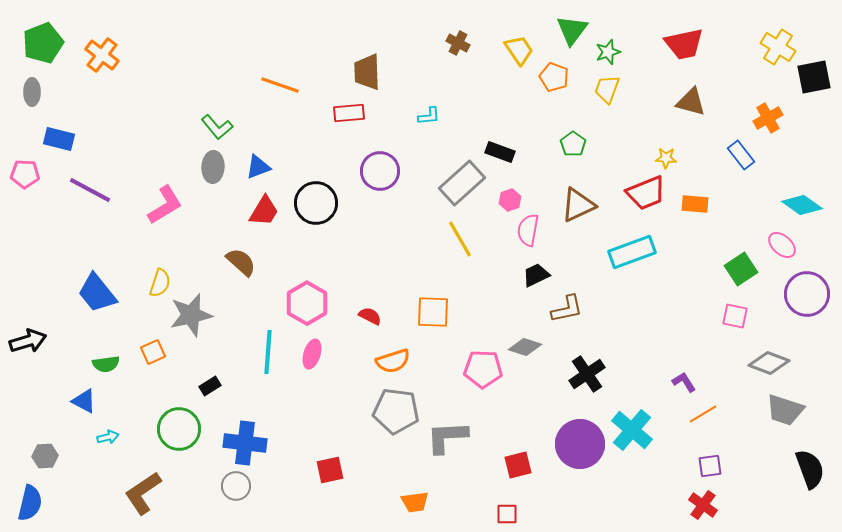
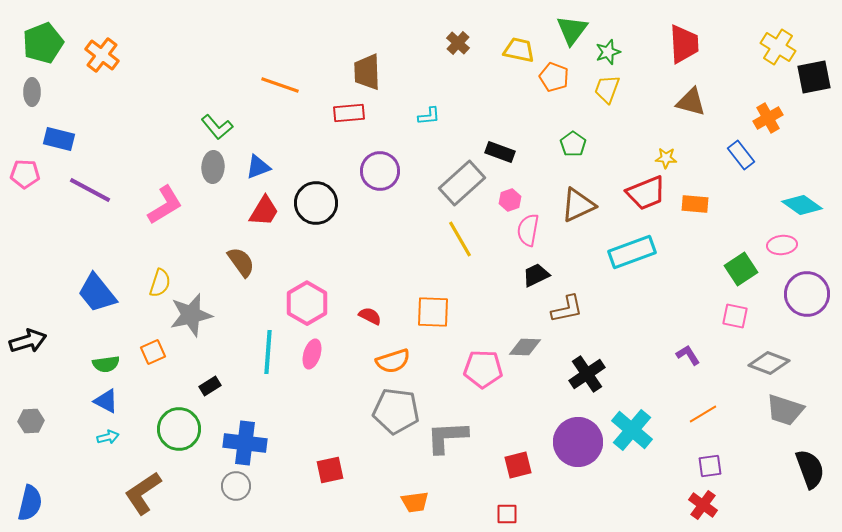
brown cross at (458, 43): rotated 15 degrees clockwise
red trapezoid at (684, 44): rotated 81 degrees counterclockwise
yellow trapezoid at (519, 50): rotated 44 degrees counterclockwise
pink ellipse at (782, 245): rotated 48 degrees counterclockwise
brown semicircle at (241, 262): rotated 12 degrees clockwise
gray diamond at (525, 347): rotated 16 degrees counterclockwise
purple L-shape at (684, 382): moved 4 px right, 27 px up
blue triangle at (84, 401): moved 22 px right
purple circle at (580, 444): moved 2 px left, 2 px up
gray hexagon at (45, 456): moved 14 px left, 35 px up
